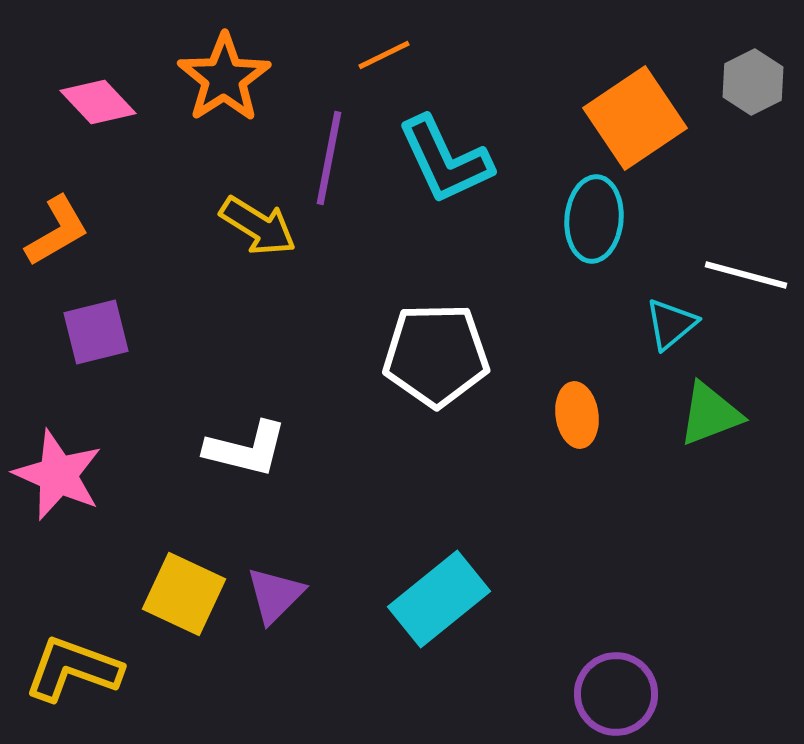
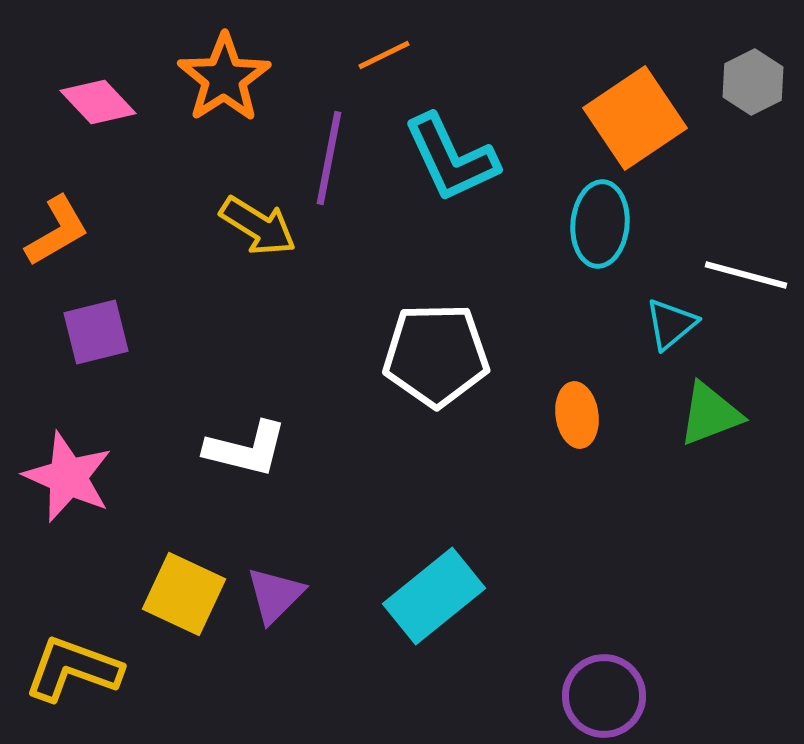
cyan L-shape: moved 6 px right, 2 px up
cyan ellipse: moved 6 px right, 5 px down
pink star: moved 10 px right, 2 px down
cyan rectangle: moved 5 px left, 3 px up
purple circle: moved 12 px left, 2 px down
